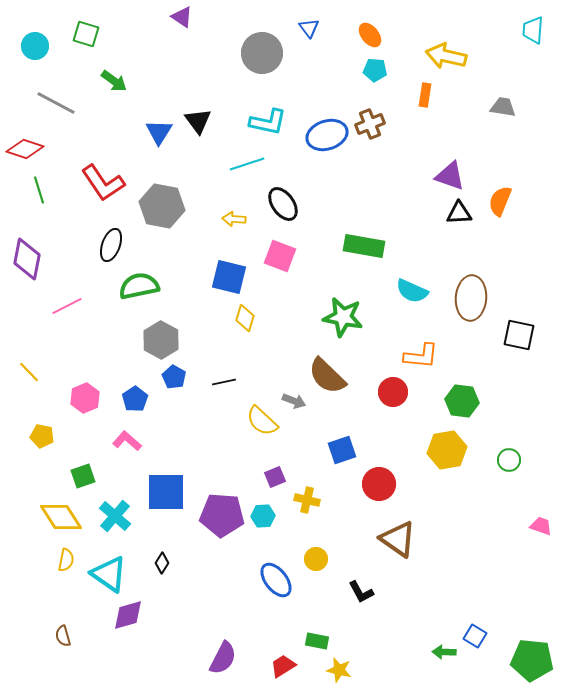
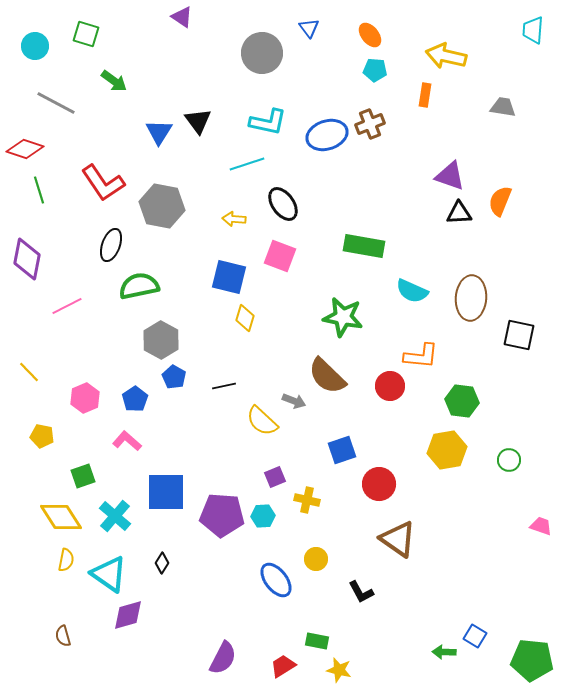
black line at (224, 382): moved 4 px down
red circle at (393, 392): moved 3 px left, 6 px up
